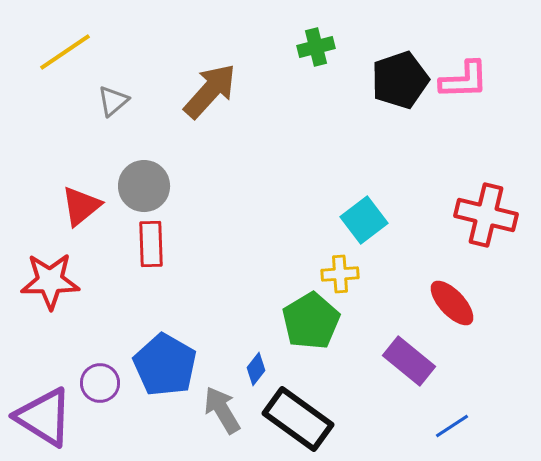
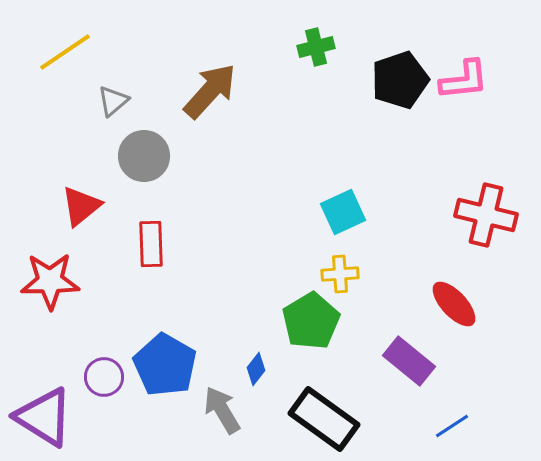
pink L-shape: rotated 4 degrees counterclockwise
gray circle: moved 30 px up
cyan square: moved 21 px left, 8 px up; rotated 12 degrees clockwise
red ellipse: moved 2 px right, 1 px down
purple circle: moved 4 px right, 6 px up
black rectangle: moved 26 px right
